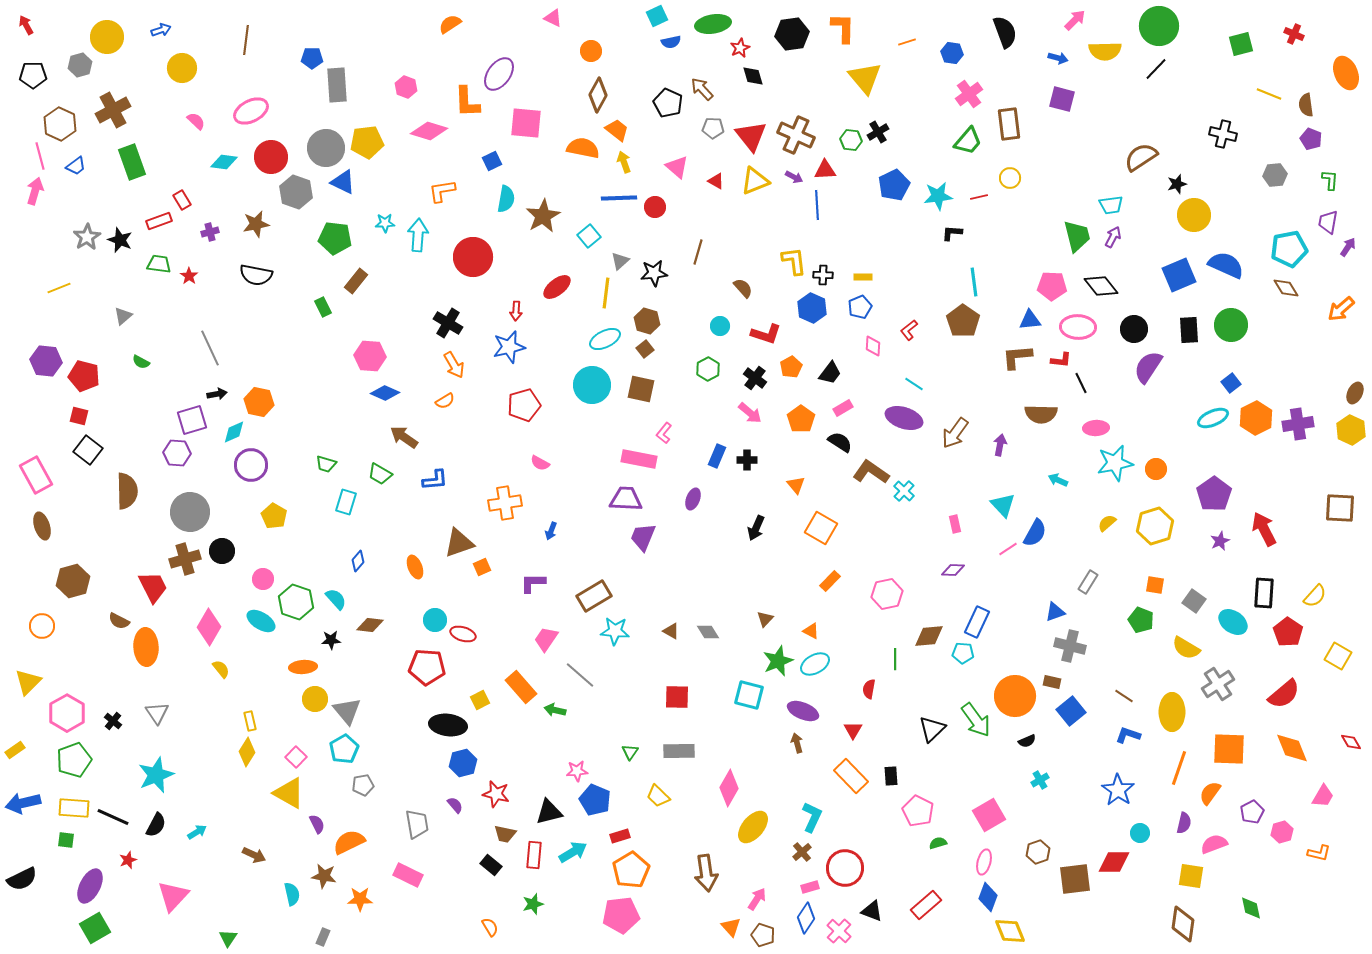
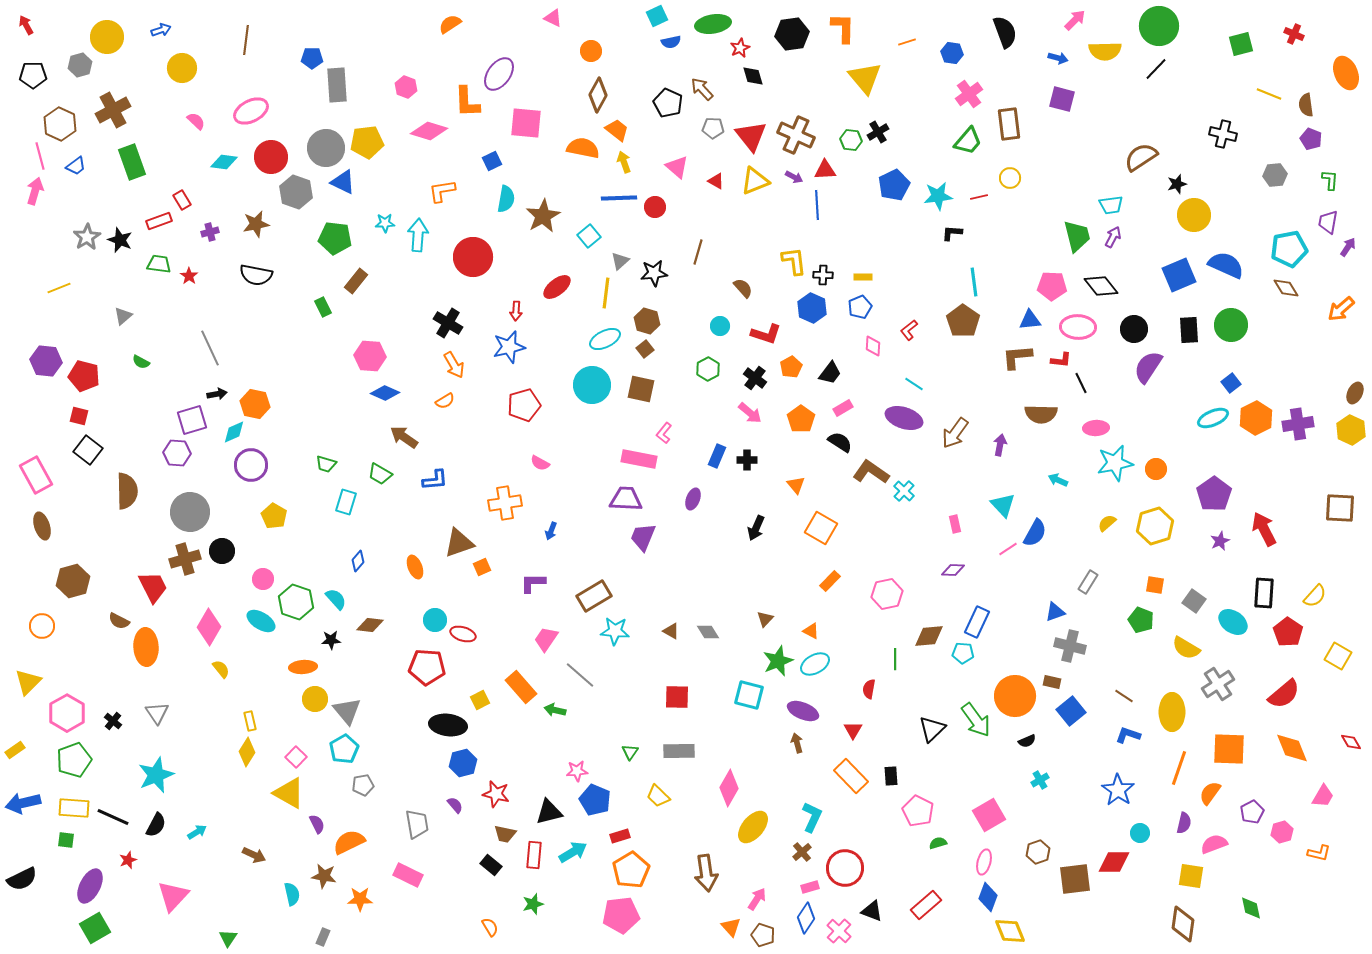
orange hexagon at (259, 402): moved 4 px left, 2 px down
